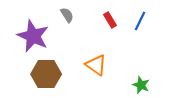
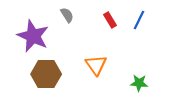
blue line: moved 1 px left, 1 px up
orange triangle: rotated 20 degrees clockwise
green star: moved 2 px left, 2 px up; rotated 18 degrees counterclockwise
